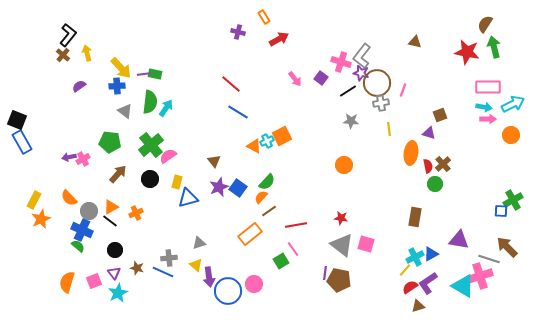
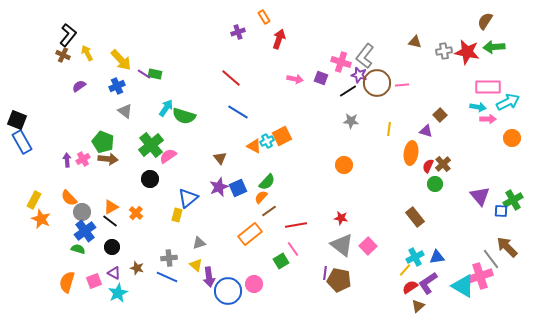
brown semicircle at (485, 24): moved 3 px up
purple cross at (238, 32): rotated 32 degrees counterclockwise
red arrow at (279, 39): rotated 42 degrees counterclockwise
green arrow at (494, 47): rotated 80 degrees counterclockwise
yellow arrow at (87, 53): rotated 14 degrees counterclockwise
brown cross at (63, 55): rotated 16 degrees counterclockwise
gray L-shape at (362, 56): moved 3 px right
yellow arrow at (121, 68): moved 8 px up
purple star at (361, 73): moved 2 px left, 2 px down
purple line at (144, 74): rotated 40 degrees clockwise
purple square at (321, 78): rotated 16 degrees counterclockwise
pink arrow at (295, 79): rotated 42 degrees counterclockwise
red line at (231, 84): moved 6 px up
blue cross at (117, 86): rotated 21 degrees counterclockwise
pink line at (403, 90): moved 1 px left, 5 px up; rotated 64 degrees clockwise
green semicircle at (150, 102): moved 34 px right, 14 px down; rotated 100 degrees clockwise
gray cross at (381, 103): moved 63 px right, 52 px up
cyan arrow at (513, 104): moved 5 px left, 2 px up
cyan arrow at (484, 107): moved 6 px left
brown square at (440, 115): rotated 24 degrees counterclockwise
yellow line at (389, 129): rotated 16 degrees clockwise
purple triangle at (429, 133): moved 3 px left, 2 px up
orange circle at (511, 135): moved 1 px right, 3 px down
green pentagon at (110, 142): moved 7 px left; rotated 15 degrees clockwise
purple arrow at (69, 157): moved 2 px left, 3 px down; rotated 96 degrees clockwise
brown triangle at (214, 161): moved 6 px right, 3 px up
red semicircle at (428, 166): rotated 144 degrees counterclockwise
brown arrow at (118, 174): moved 10 px left, 15 px up; rotated 54 degrees clockwise
yellow rectangle at (177, 182): moved 33 px down
blue square at (238, 188): rotated 30 degrees clockwise
blue triangle at (188, 198): rotated 25 degrees counterclockwise
gray circle at (89, 211): moved 7 px left, 1 px down
orange cross at (136, 213): rotated 24 degrees counterclockwise
brown rectangle at (415, 217): rotated 48 degrees counterclockwise
orange star at (41, 219): rotated 24 degrees counterclockwise
blue cross at (82, 230): moved 3 px right, 1 px down; rotated 30 degrees clockwise
purple triangle at (459, 240): moved 21 px right, 44 px up; rotated 40 degrees clockwise
pink square at (366, 244): moved 2 px right, 2 px down; rotated 30 degrees clockwise
green semicircle at (78, 246): moved 3 px down; rotated 24 degrees counterclockwise
black circle at (115, 250): moved 3 px left, 3 px up
blue triangle at (431, 254): moved 6 px right, 3 px down; rotated 21 degrees clockwise
gray line at (489, 259): moved 2 px right; rotated 35 degrees clockwise
blue line at (163, 272): moved 4 px right, 5 px down
purple triangle at (114, 273): rotated 24 degrees counterclockwise
brown triangle at (418, 306): rotated 24 degrees counterclockwise
